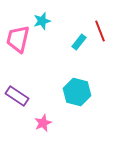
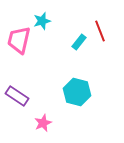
pink trapezoid: moved 1 px right, 1 px down
